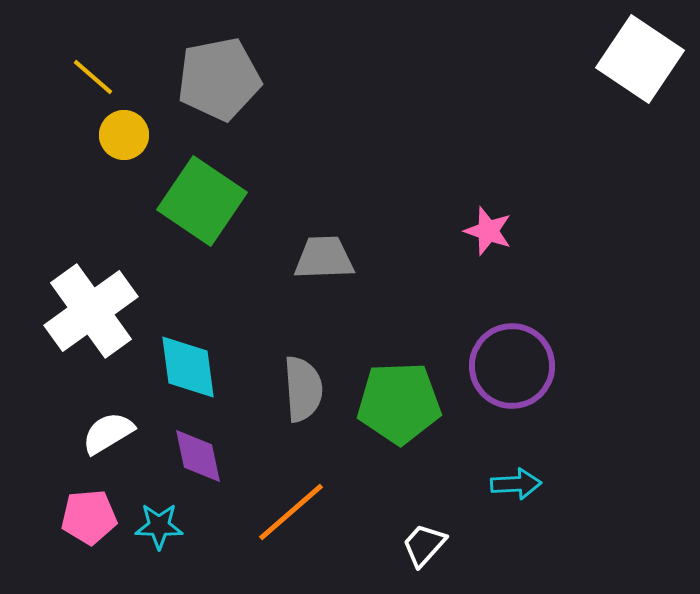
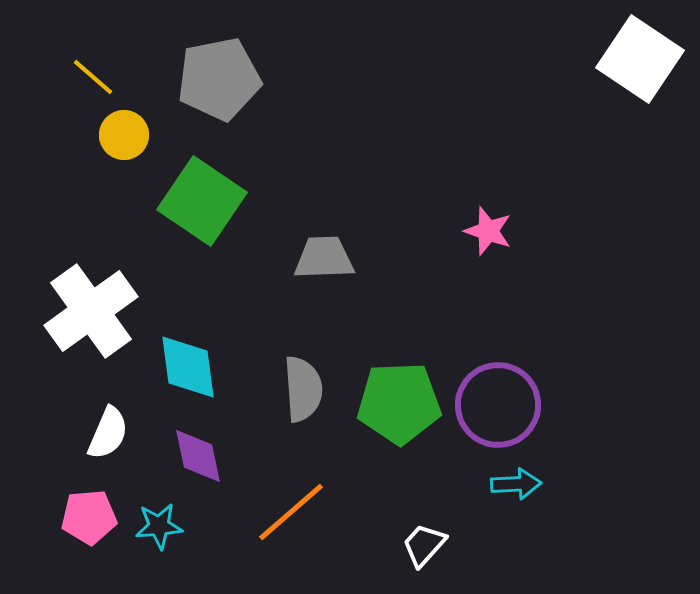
purple circle: moved 14 px left, 39 px down
white semicircle: rotated 144 degrees clockwise
cyan star: rotated 6 degrees counterclockwise
